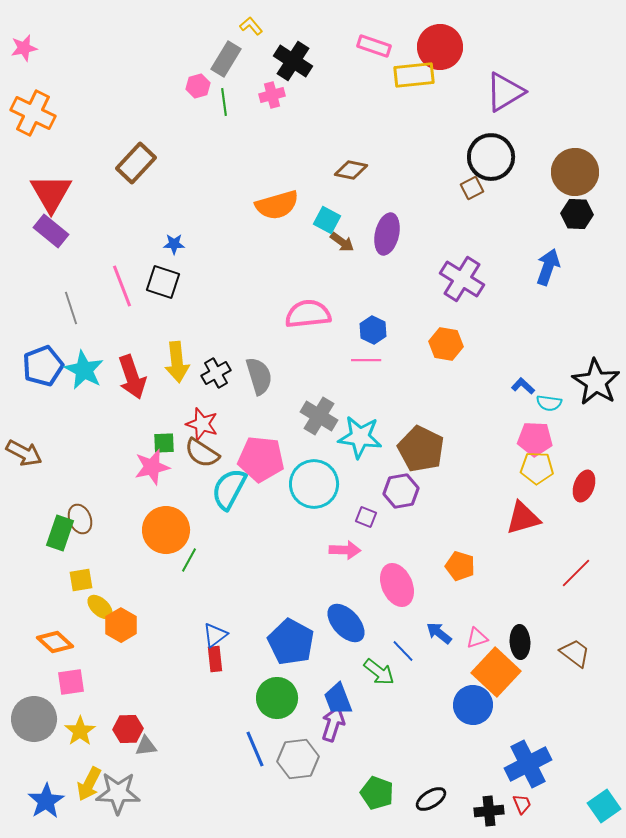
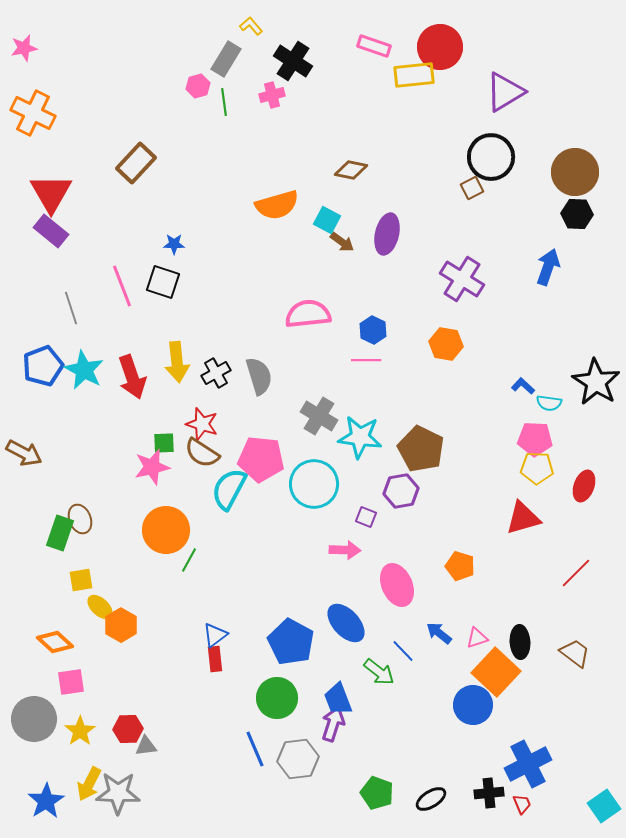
black cross at (489, 811): moved 18 px up
